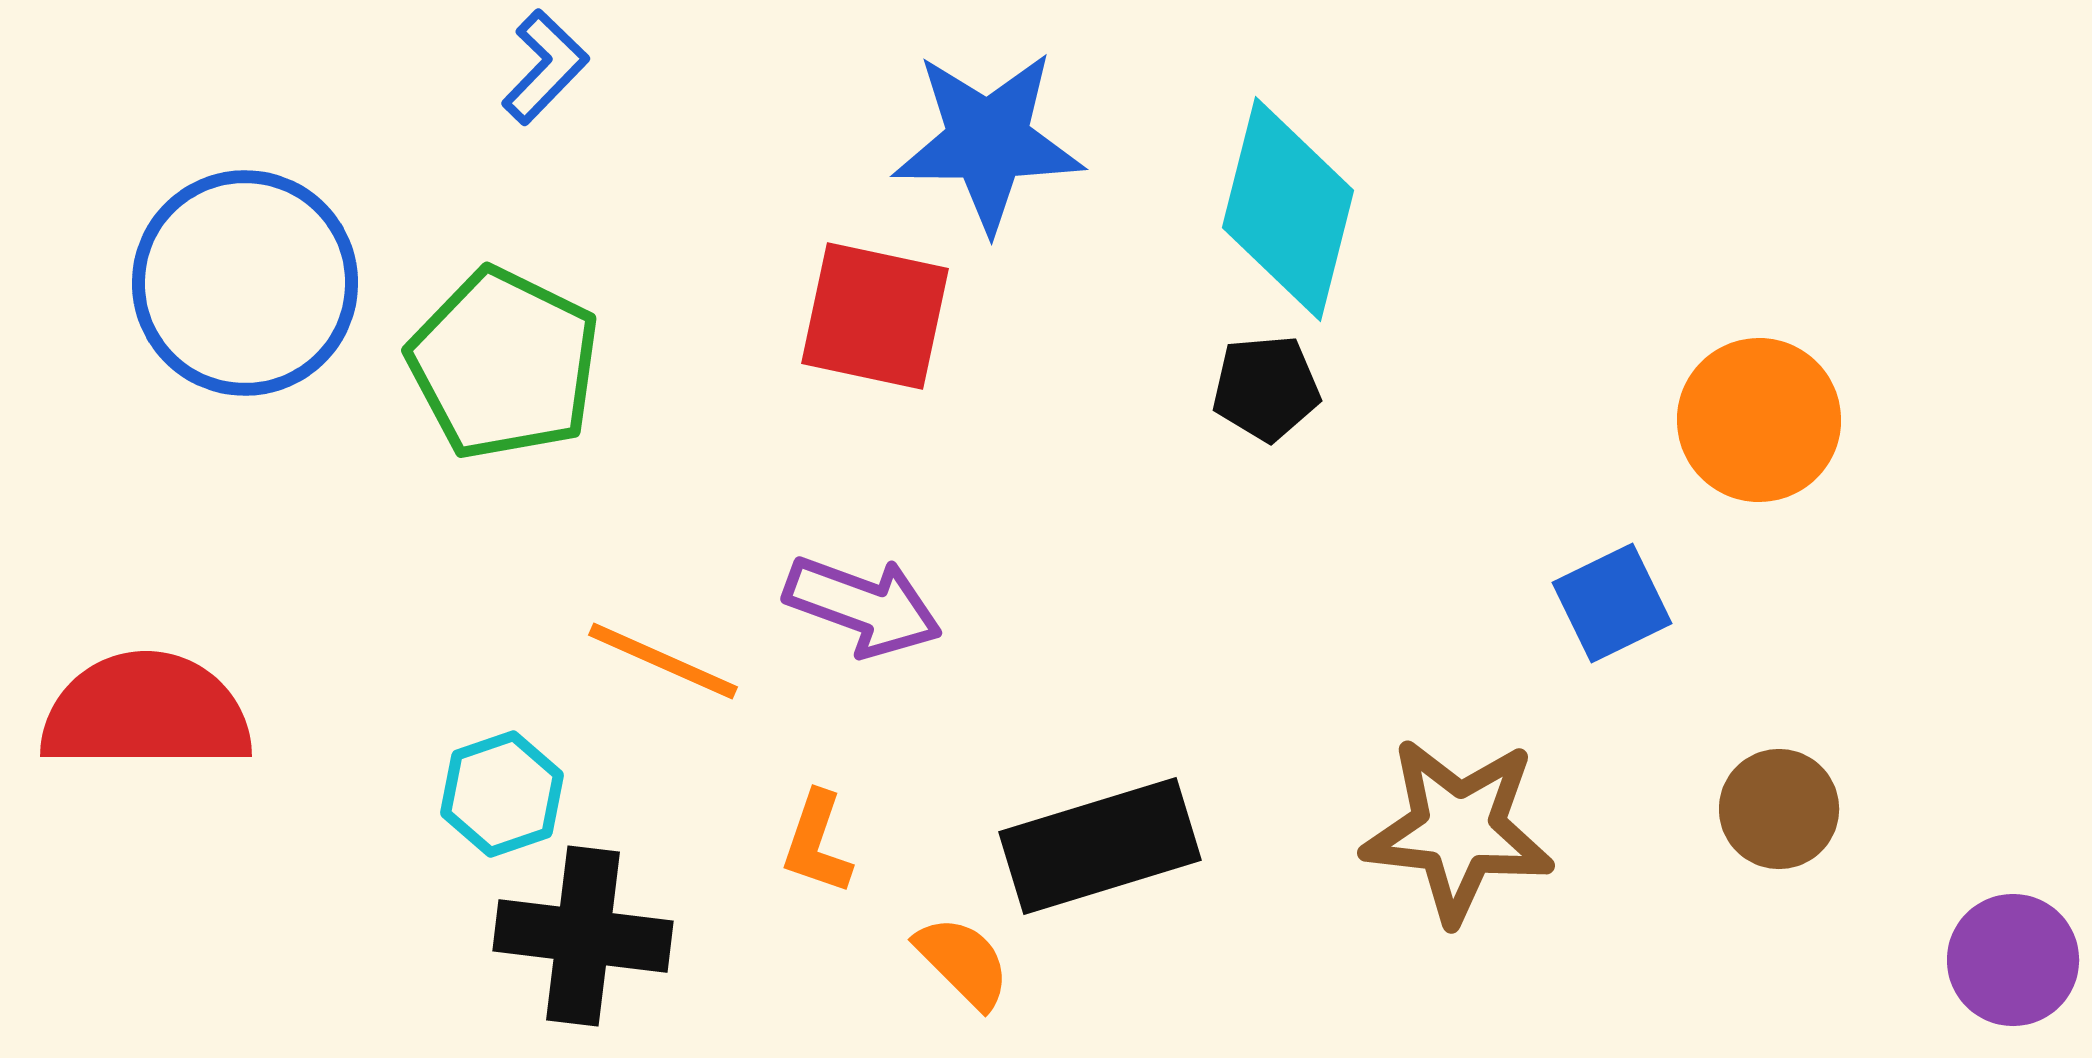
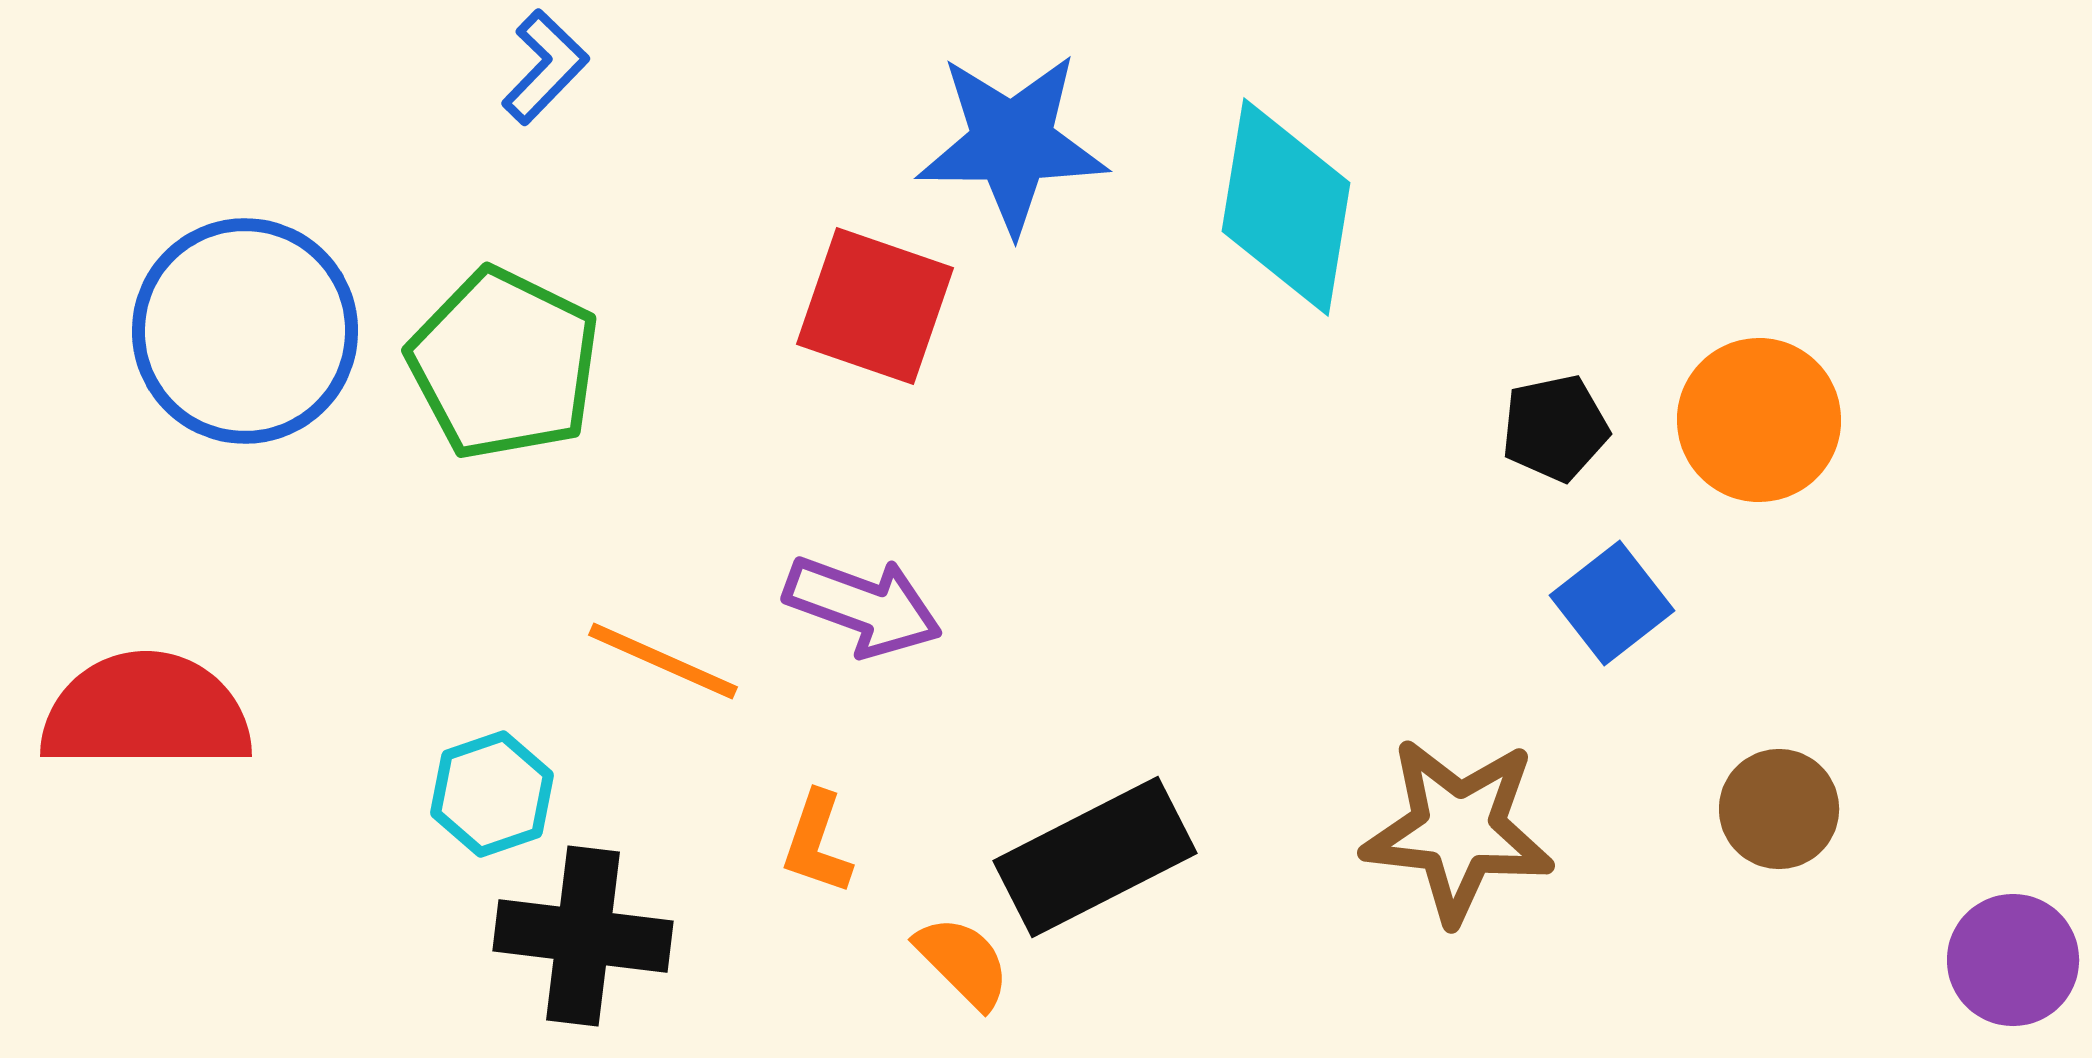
blue star: moved 24 px right, 2 px down
cyan diamond: moved 2 px left, 2 px up; rotated 5 degrees counterclockwise
blue circle: moved 48 px down
red square: moved 10 px up; rotated 7 degrees clockwise
black pentagon: moved 289 px right, 40 px down; rotated 7 degrees counterclockwise
blue square: rotated 12 degrees counterclockwise
cyan hexagon: moved 10 px left
black rectangle: moved 5 px left, 11 px down; rotated 10 degrees counterclockwise
